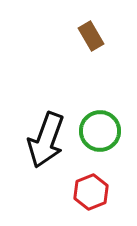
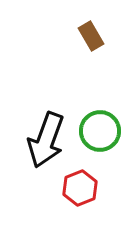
red hexagon: moved 11 px left, 4 px up
